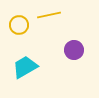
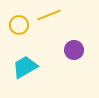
yellow line: rotated 10 degrees counterclockwise
